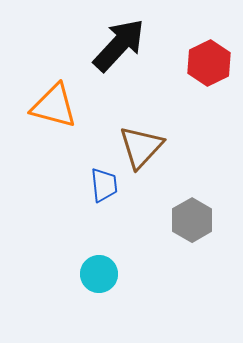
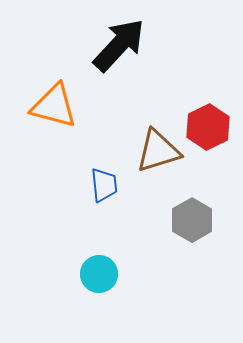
red hexagon: moved 1 px left, 64 px down
brown triangle: moved 17 px right, 4 px down; rotated 30 degrees clockwise
